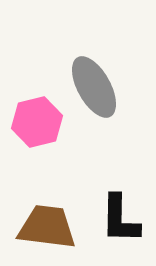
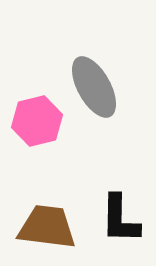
pink hexagon: moved 1 px up
